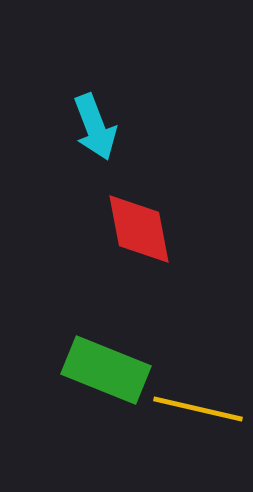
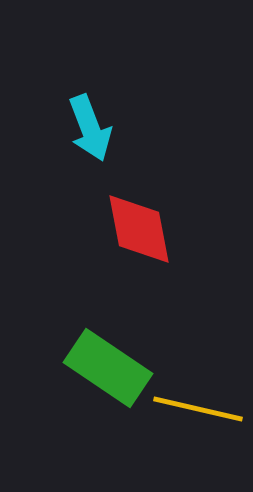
cyan arrow: moved 5 px left, 1 px down
green rectangle: moved 2 px right, 2 px up; rotated 12 degrees clockwise
